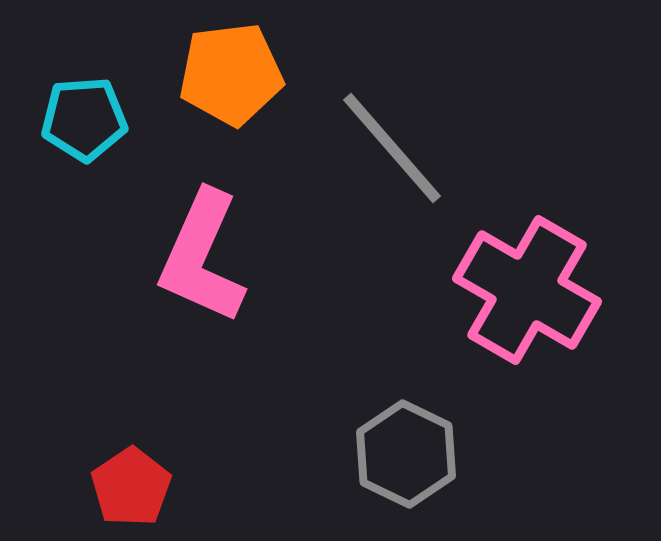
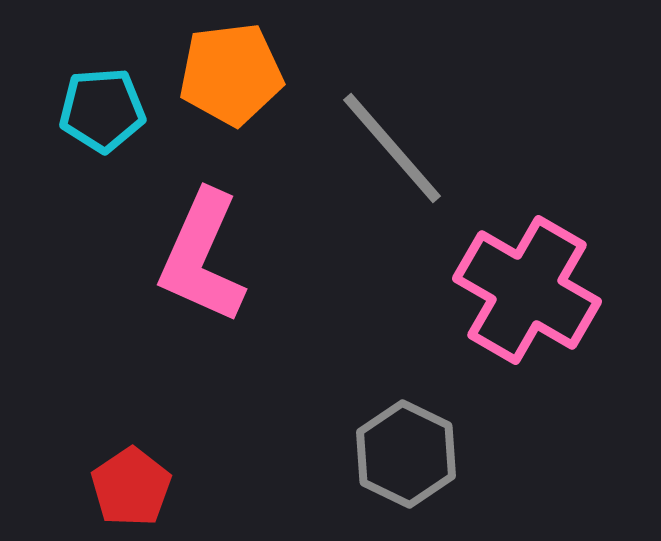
cyan pentagon: moved 18 px right, 9 px up
